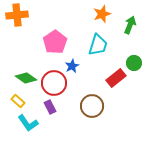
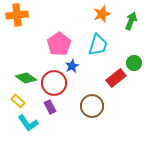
green arrow: moved 1 px right, 4 px up
pink pentagon: moved 4 px right, 2 px down
